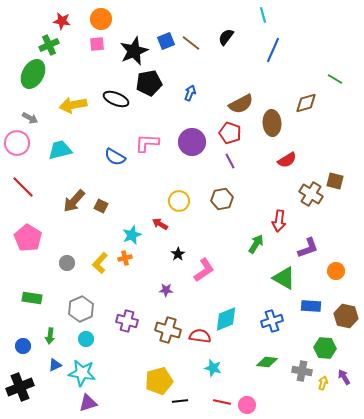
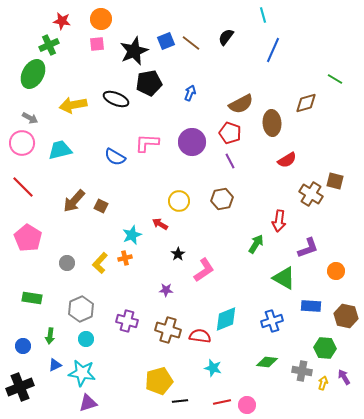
pink circle at (17, 143): moved 5 px right
red line at (222, 402): rotated 24 degrees counterclockwise
